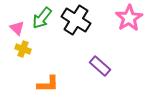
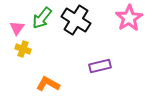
pink triangle: rotated 21 degrees clockwise
purple rectangle: rotated 55 degrees counterclockwise
orange L-shape: rotated 150 degrees counterclockwise
